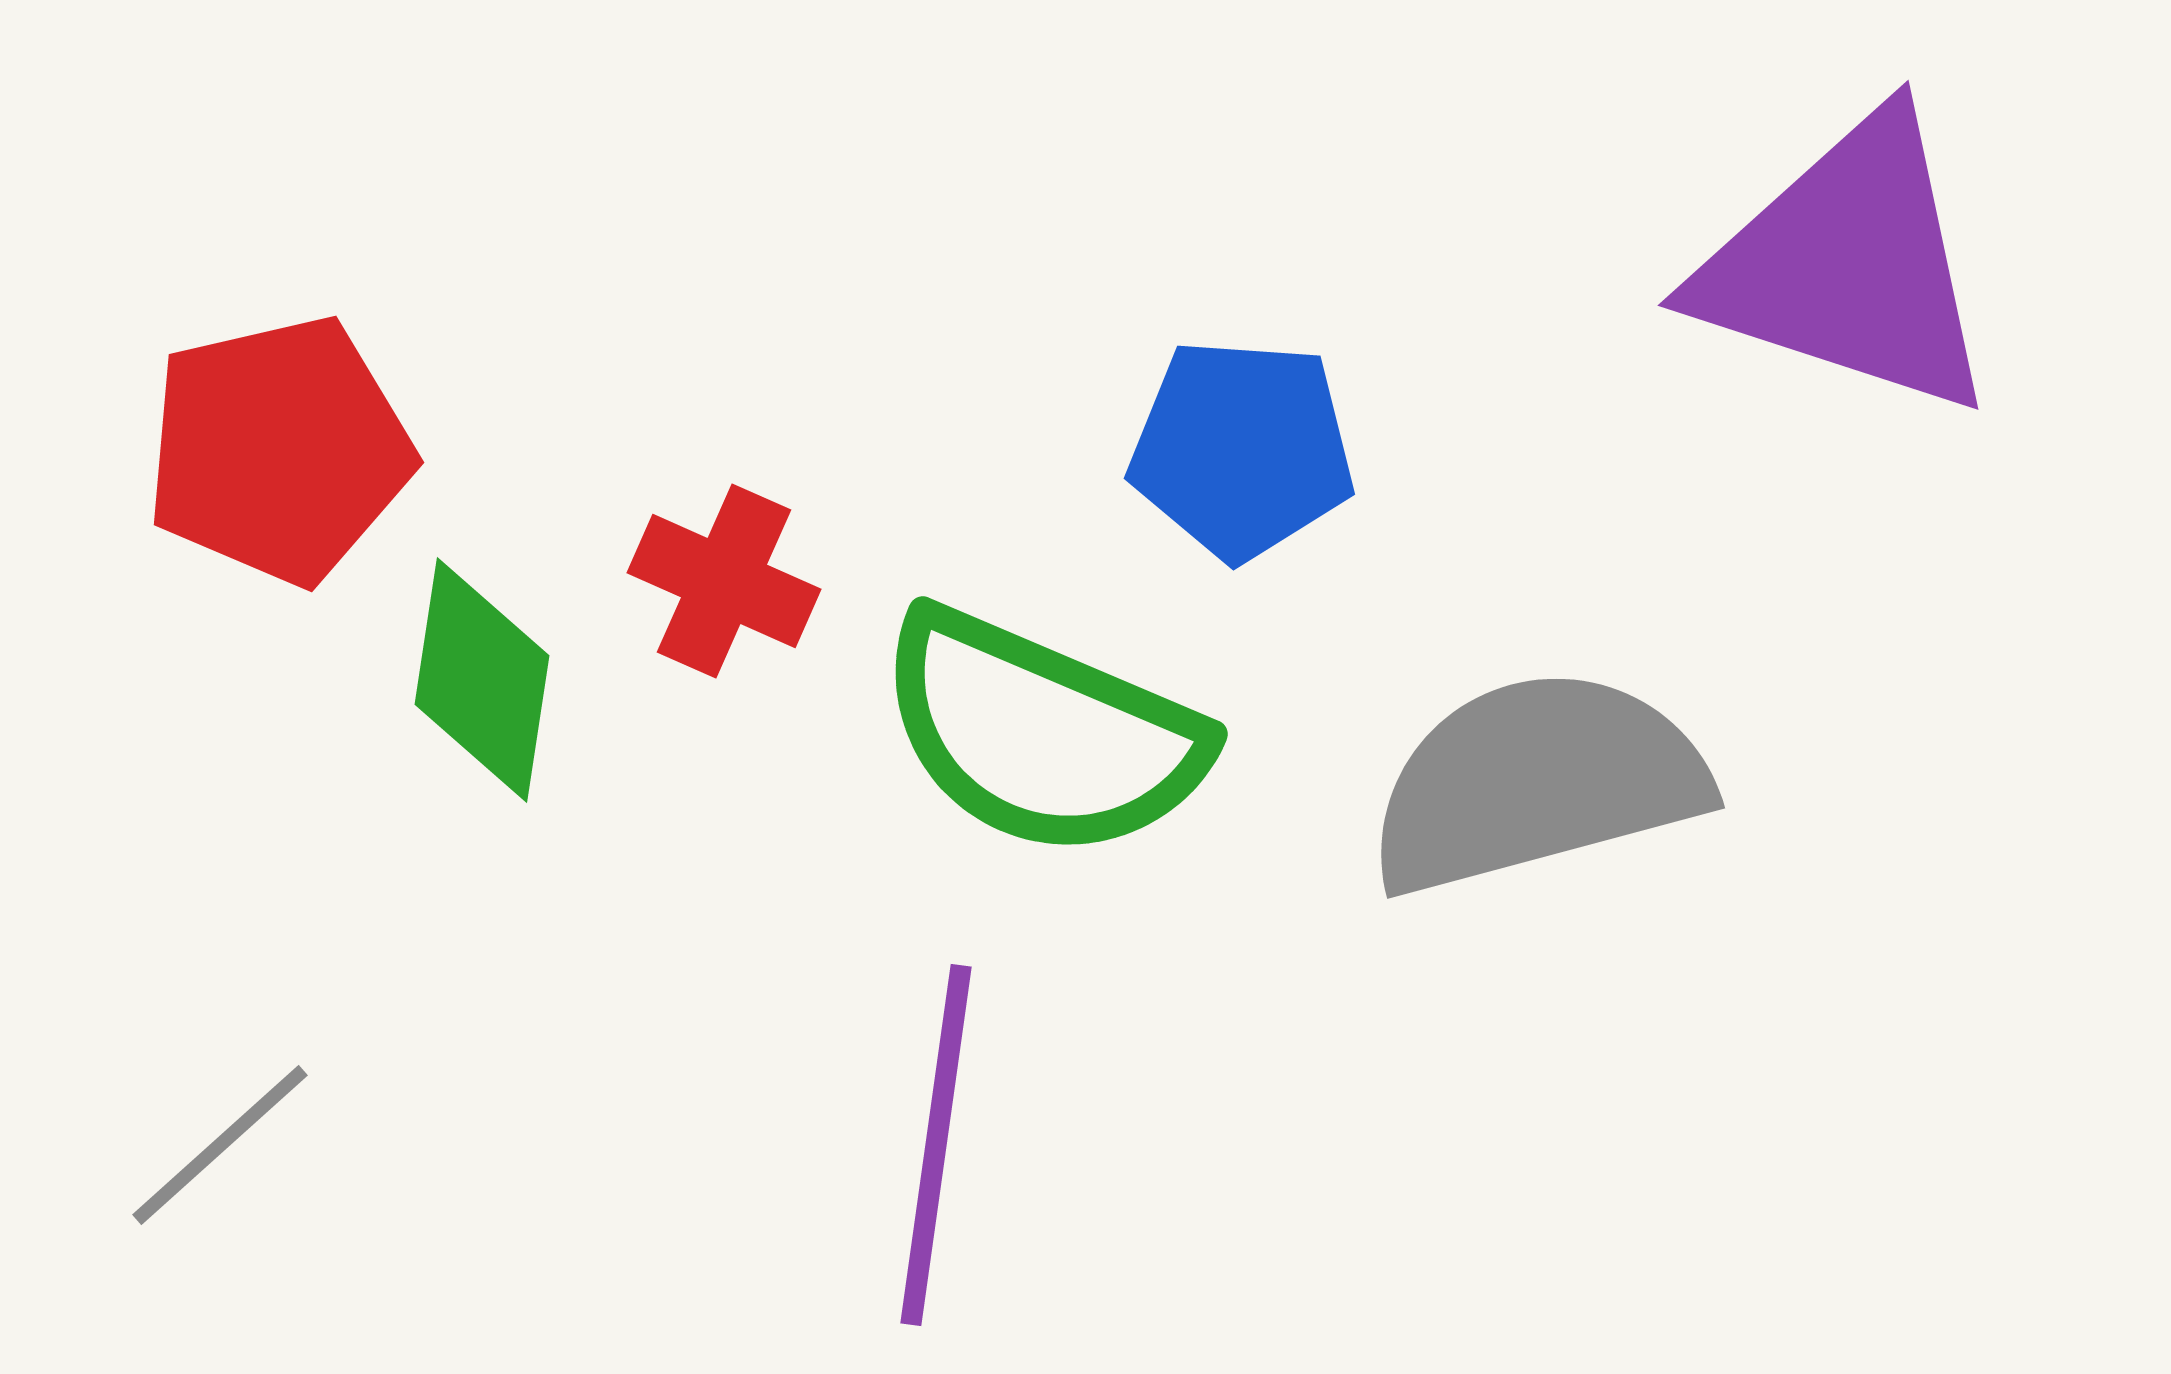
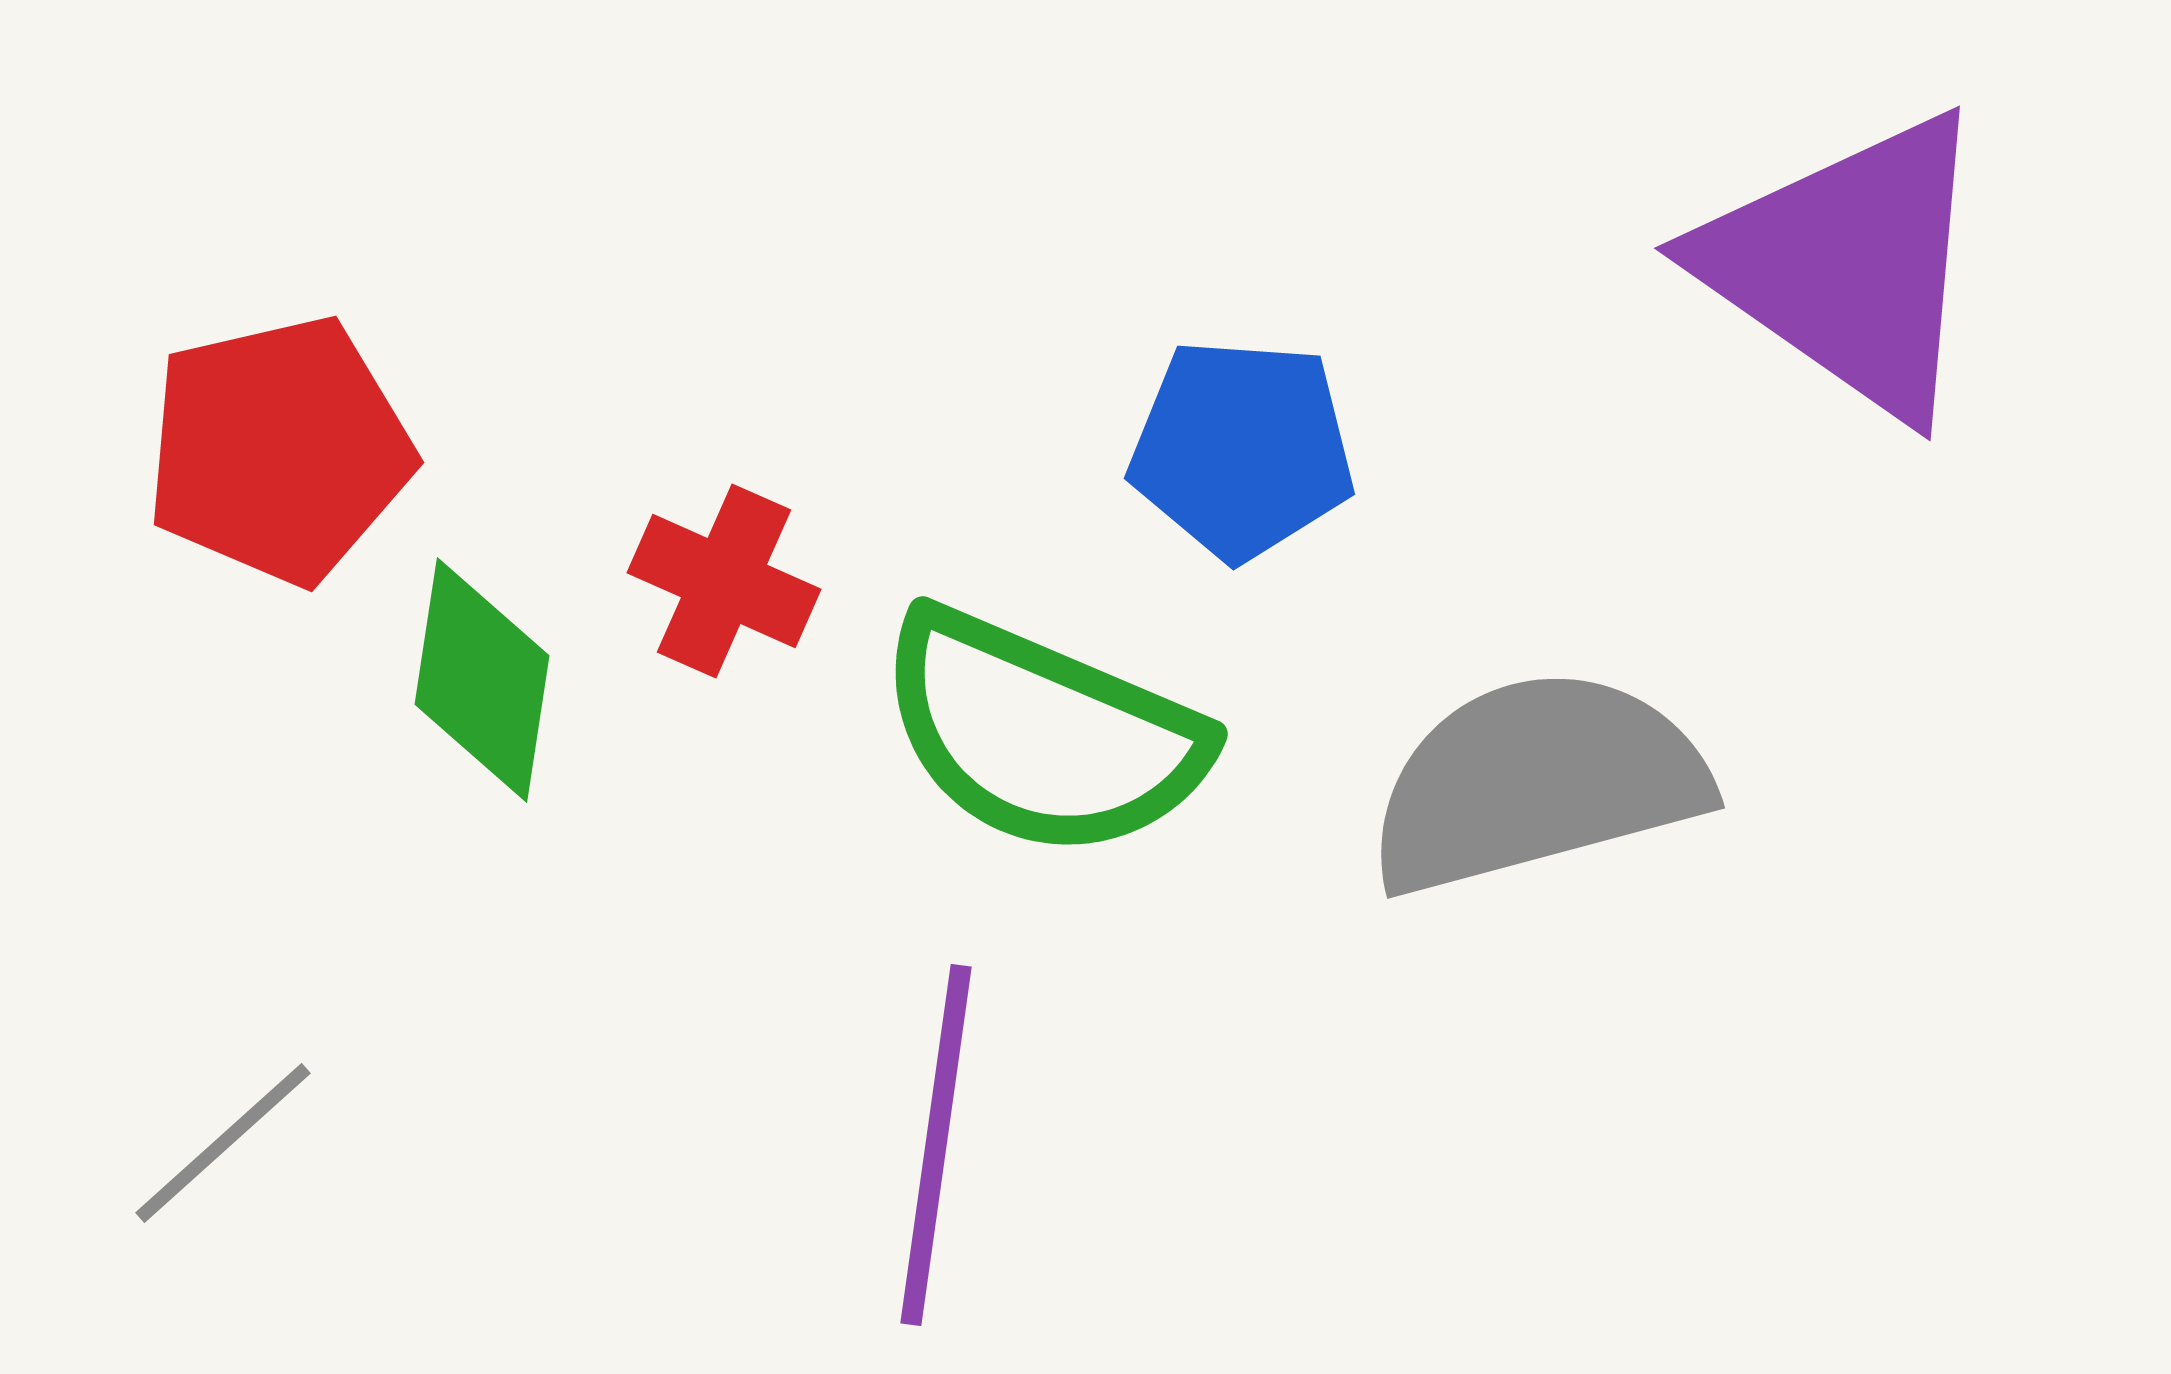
purple triangle: rotated 17 degrees clockwise
gray line: moved 3 px right, 2 px up
